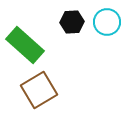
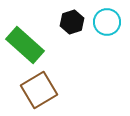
black hexagon: rotated 15 degrees counterclockwise
